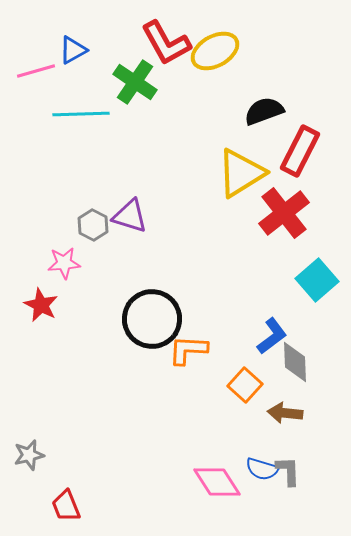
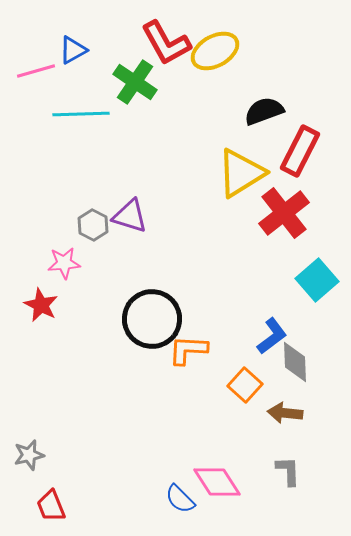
blue semicircle: moved 82 px left, 30 px down; rotated 28 degrees clockwise
red trapezoid: moved 15 px left
